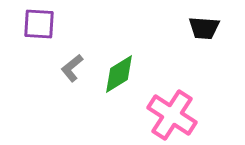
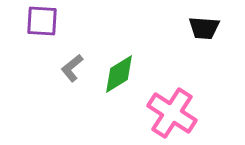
purple square: moved 3 px right, 3 px up
pink cross: moved 2 px up
